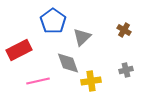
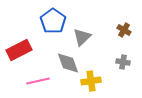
gray cross: moved 3 px left, 8 px up; rotated 24 degrees clockwise
